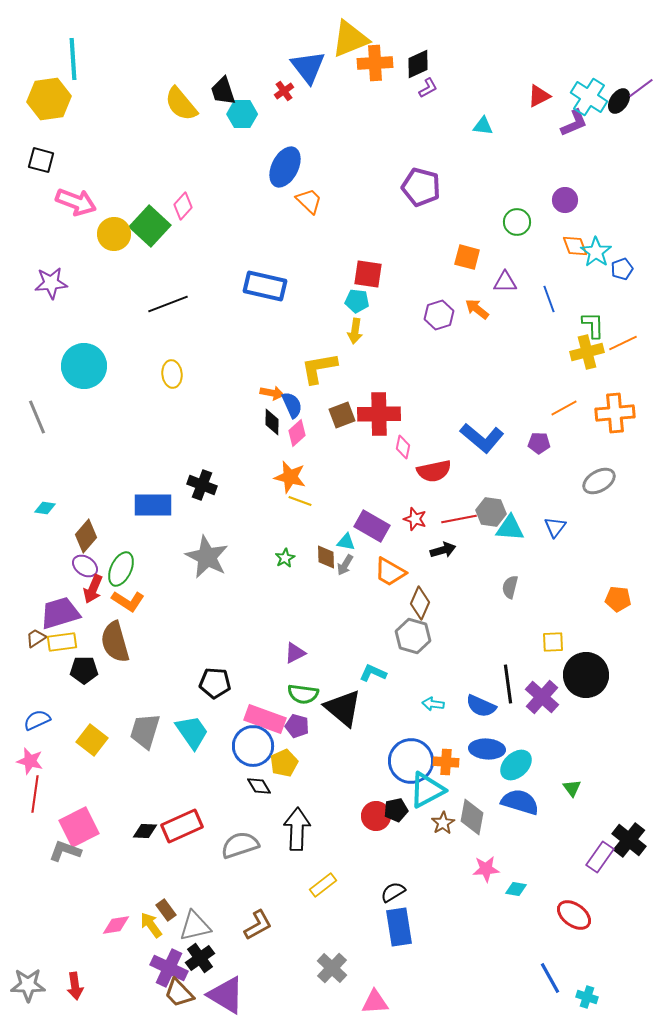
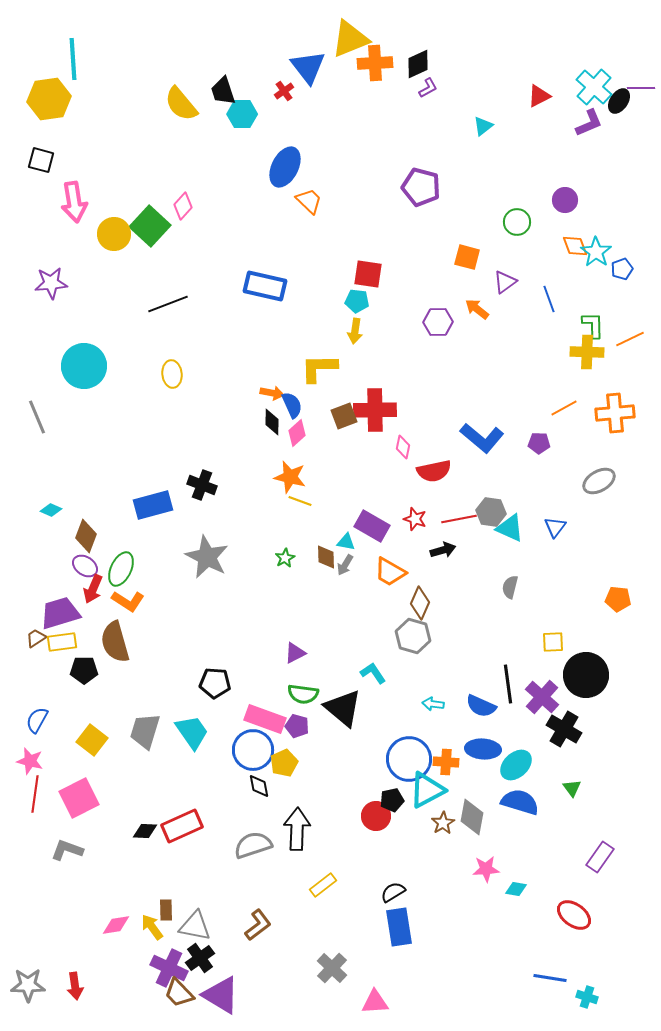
purple line at (641, 88): rotated 36 degrees clockwise
cyan cross at (589, 97): moved 5 px right, 10 px up; rotated 9 degrees clockwise
purple L-shape at (574, 123): moved 15 px right
cyan triangle at (483, 126): rotated 45 degrees counterclockwise
pink arrow at (76, 202): moved 2 px left; rotated 60 degrees clockwise
purple triangle at (505, 282): rotated 35 degrees counterclockwise
purple hexagon at (439, 315): moved 1 px left, 7 px down; rotated 16 degrees clockwise
orange line at (623, 343): moved 7 px right, 4 px up
yellow cross at (587, 352): rotated 16 degrees clockwise
yellow L-shape at (319, 368): rotated 9 degrees clockwise
red cross at (379, 414): moved 4 px left, 4 px up
brown square at (342, 415): moved 2 px right, 1 px down
blue rectangle at (153, 505): rotated 15 degrees counterclockwise
cyan diamond at (45, 508): moved 6 px right, 2 px down; rotated 15 degrees clockwise
cyan triangle at (510, 528): rotated 20 degrees clockwise
brown diamond at (86, 536): rotated 20 degrees counterclockwise
cyan L-shape at (373, 673): rotated 32 degrees clockwise
blue semicircle at (37, 720): rotated 36 degrees counterclockwise
blue circle at (253, 746): moved 4 px down
blue ellipse at (487, 749): moved 4 px left
blue circle at (411, 761): moved 2 px left, 2 px up
black diamond at (259, 786): rotated 20 degrees clockwise
black pentagon at (396, 810): moved 4 px left, 10 px up
pink square at (79, 827): moved 29 px up
black cross at (629, 840): moved 65 px left, 111 px up; rotated 8 degrees counterclockwise
gray semicircle at (240, 845): moved 13 px right
gray L-shape at (65, 851): moved 2 px right, 1 px up
brown rectangle at (166, 910): rotated 35 degrees clockwise
yellow arrow at (151, 925): moved 1 px right, 2 px down
brown L-shape at (258, 925): rotated 8 degrees counterclockwise
gray triangle at (195, 926): rotated 24 degrees clockwise
blue line at (550, 978): rotated 52 degrees counterclockwise
purple triangle at (226, 995): moved 5 px left
